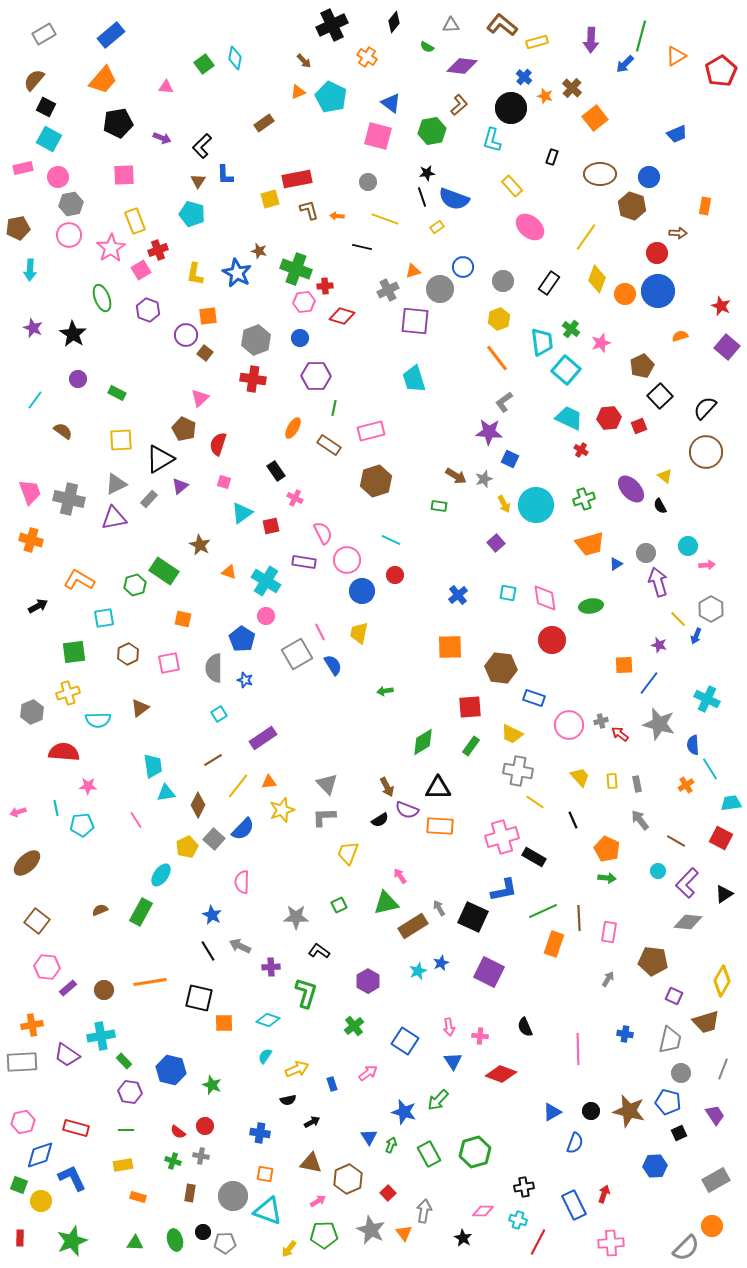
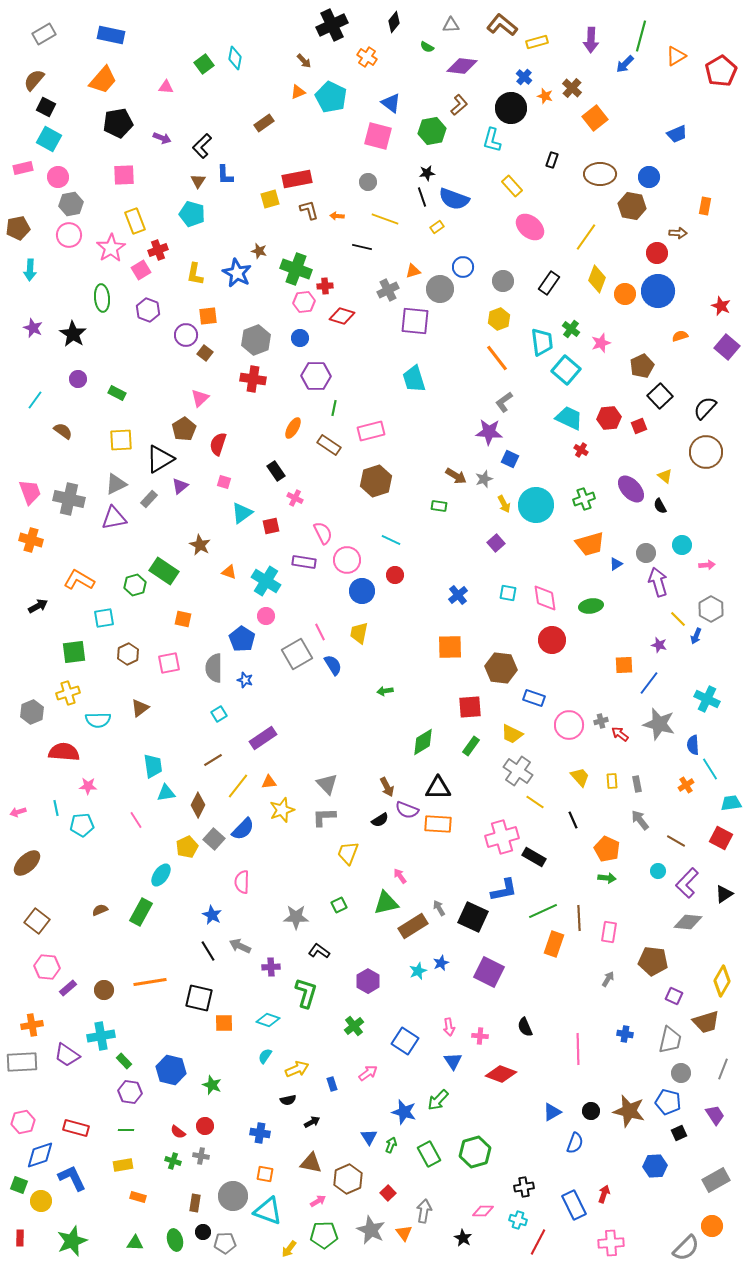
blue rectangle at (111, 35): rotated 52 degrees clockwise
black rectangle at (552, 157): moved 3 px down
brown hexagon at (632, 206): rotated 8 degrees counterclockwise
green ellipse at (102, 298): rotated 16 degrees clockwise
brown pentagon at (184, 429): rotated 15 degrees clockwise
cyan circle at (688, 546): moved 6 px left, 1 px up
gray cross at (518, 771): rotated 24 degrees clockwise
orange rectangle at (440, 826): moved 2 px left, 2 px up
brown rectangle at (190, 1193): moved 5 px right, 10 px down
